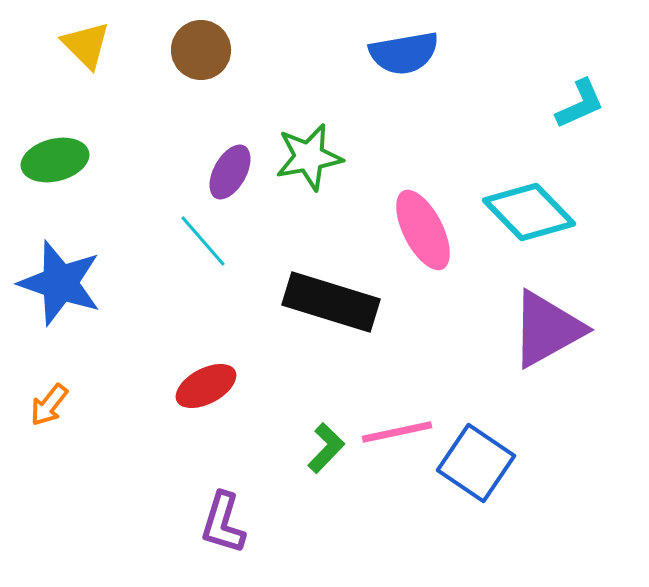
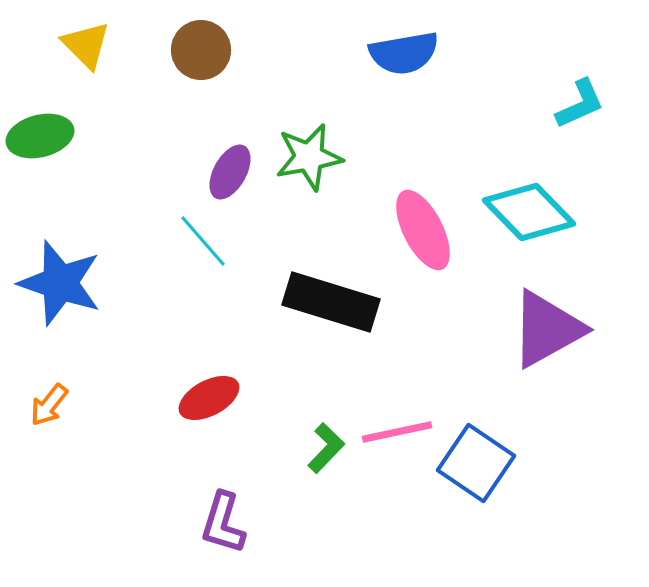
green ellipse: moved 15 px left, 24 px up
red ellipse: moved 3 px right, 12 px down
